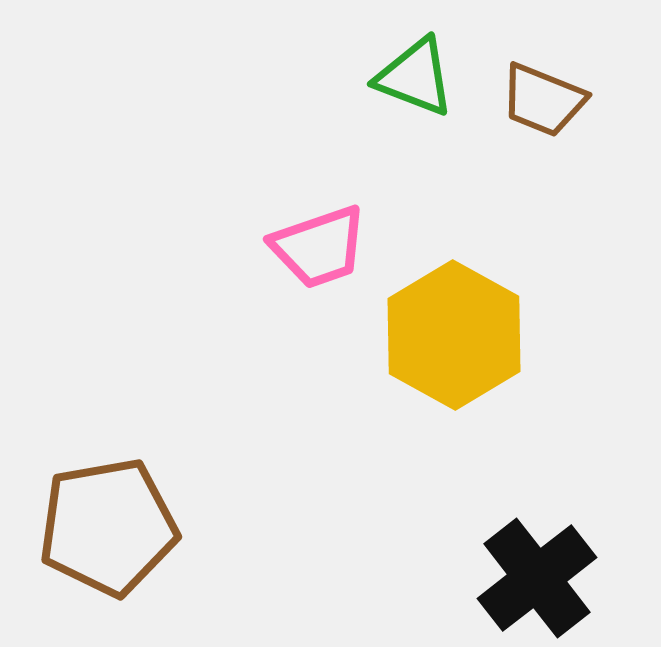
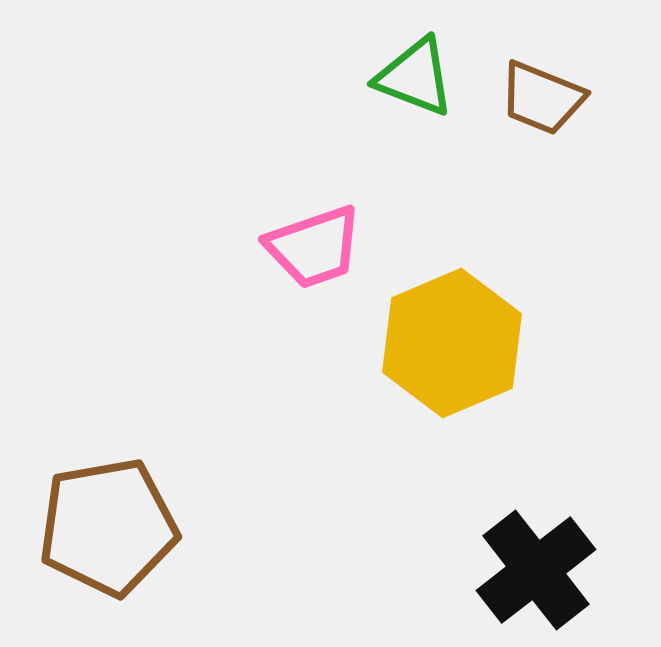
brown trapezoid: moved 1 px left, 2 px up
pink trapezoid: moved 5 px left
yellow hexagon: moved 2 px left, 8 px down; rotated 8 degrees clockwise
black cross: moved 1 px left, 8 px up
